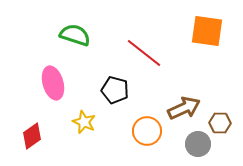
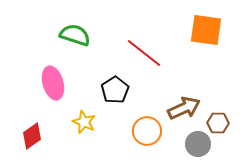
orange square: moved 1 px left, 1 px up
black pentagon: rotated 24 degrees clockwise
brown hexagon: moved 2 px left
